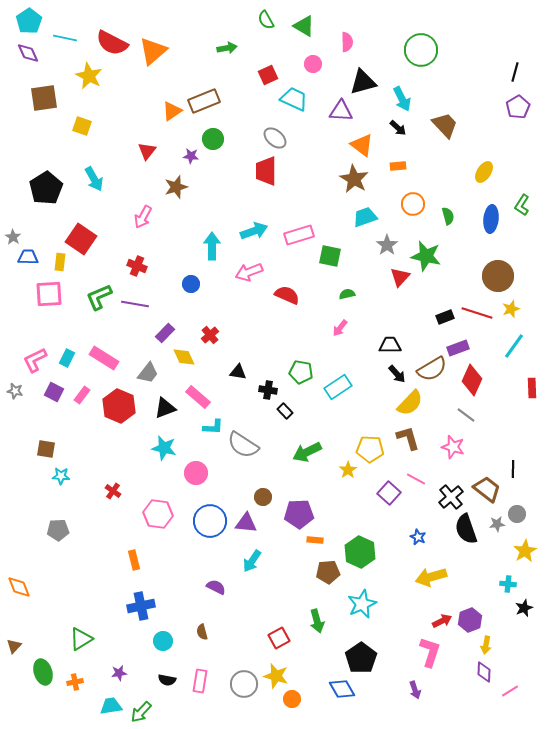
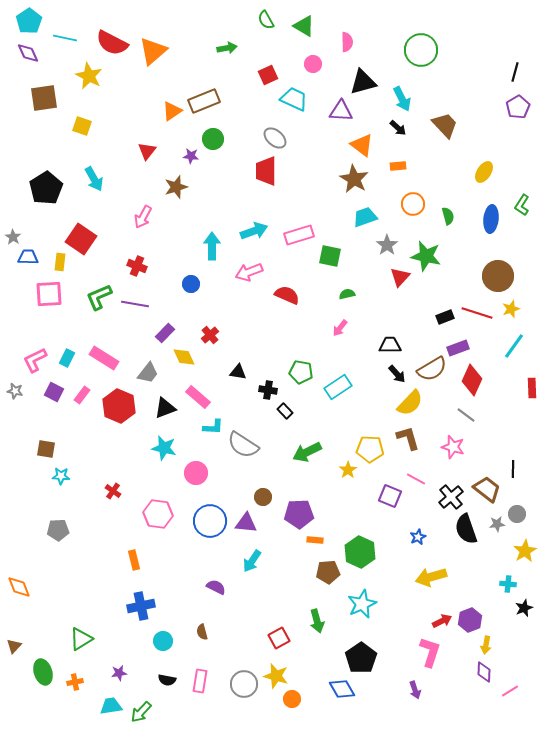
purple square at (389, 493): moved 1 px right, 3 px down; rotated 20 degrees counterclockwise
blue star at (418, 537): rotated 21 degrees clockwise
